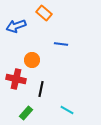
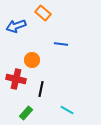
orange rectangle: moved 1 px left
